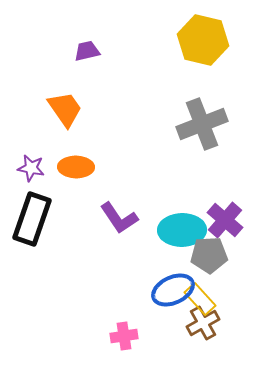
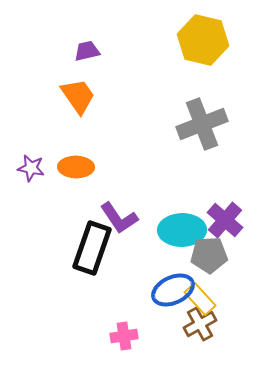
orange trapezoid: moved 13 px right, 13 px up
black rectangle: moved 60 px right, 29 px down
brown cross: moved 3 px left, 1 px down
